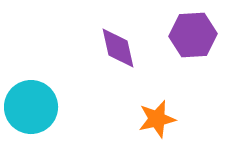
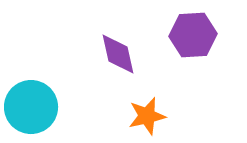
purple diamond: moved 6 px down
orange star: moved 10 px left, 3 px up
